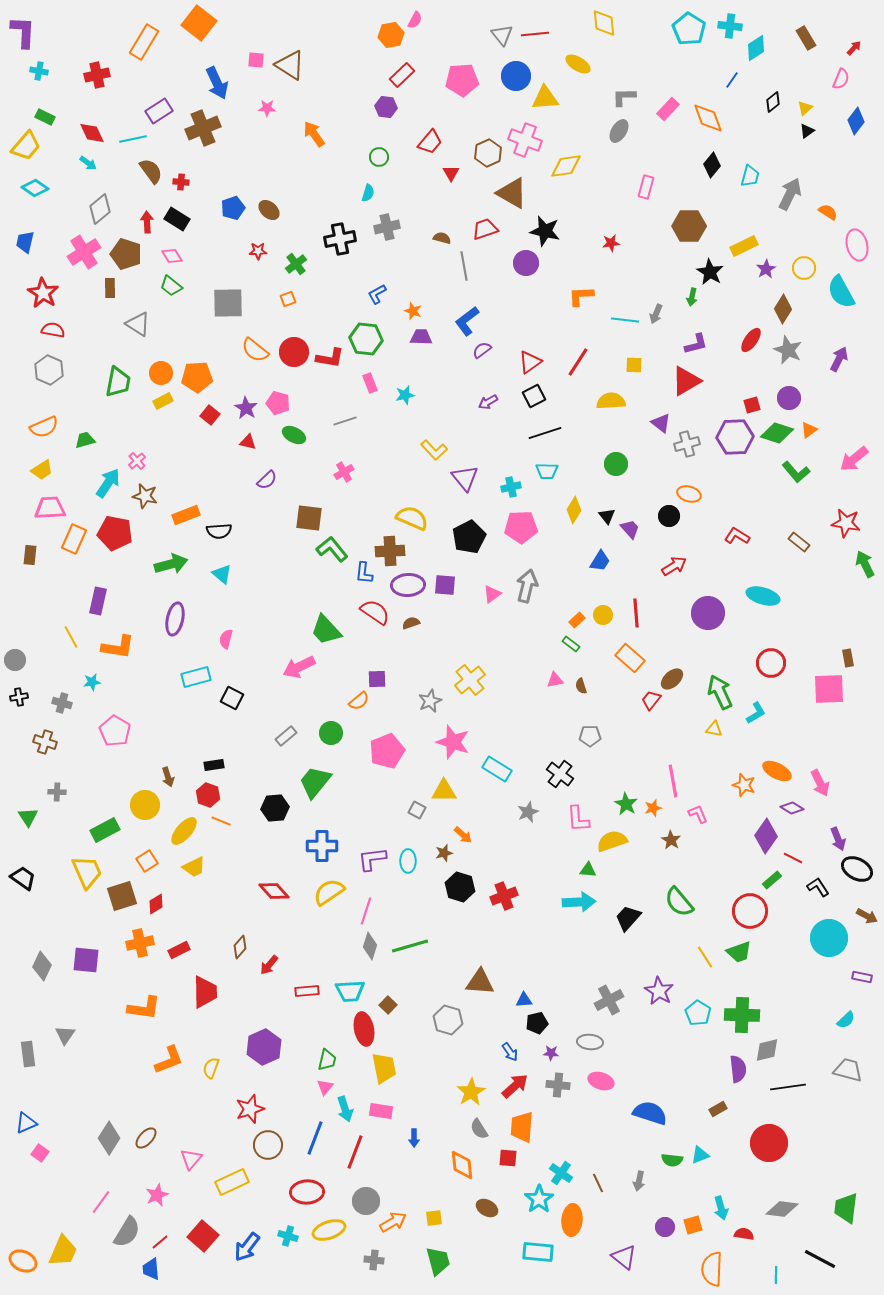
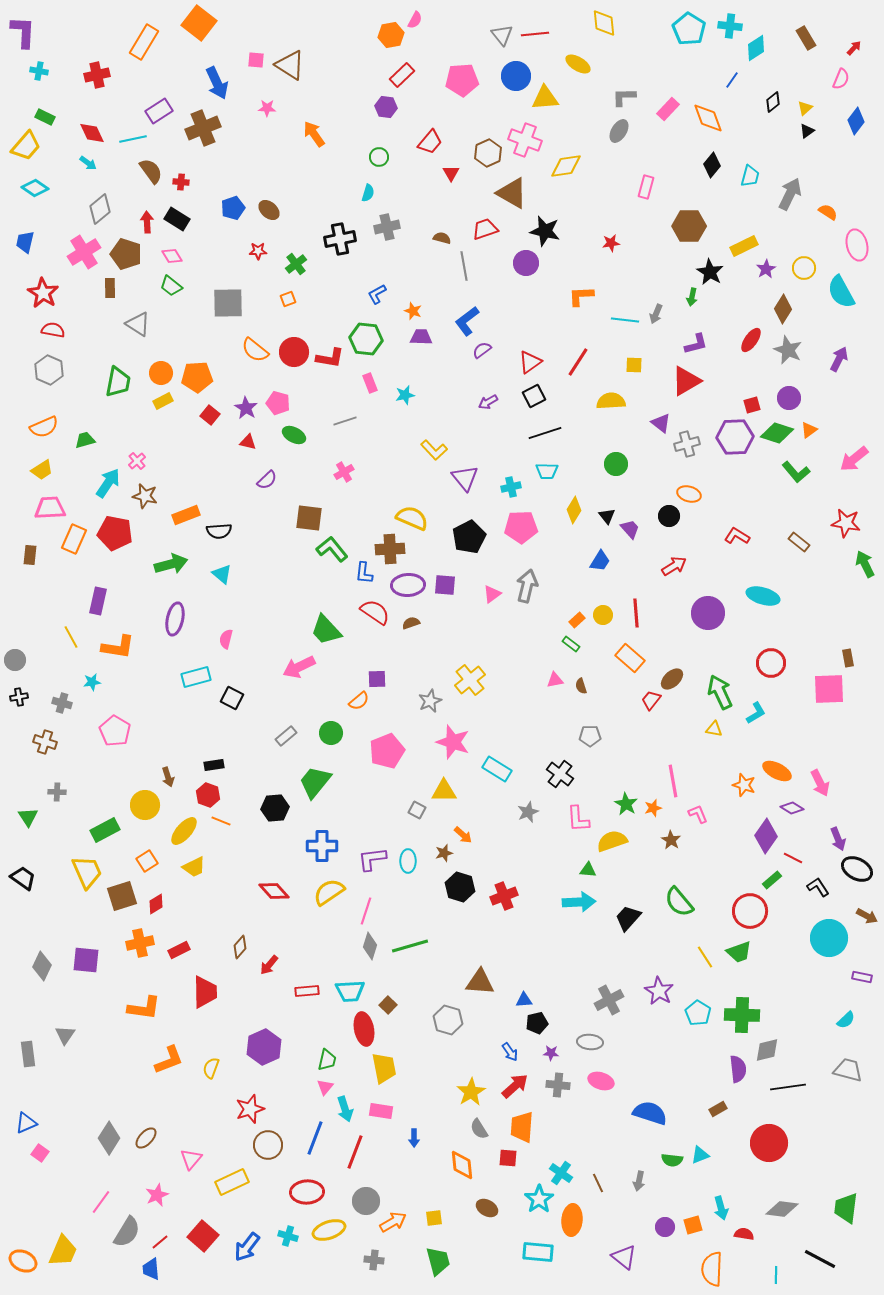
brown cross at (390, 551): moved 2 px up
